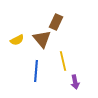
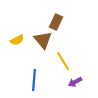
brown triangle: moved 1 px right, 1 px down
yellow line: rotated 18 degrees counterclockwise
blue line: moved 2 px left, 9 px down
purple arrow: rotated 72 degrees clockwise
